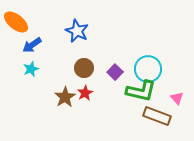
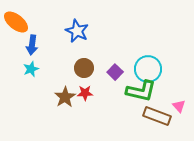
blue arrow: rotated 48 degrees counterclockwise
red star: rotated 28 degrees clockwise
pink triangle: moved 2 px right, 8 px down
